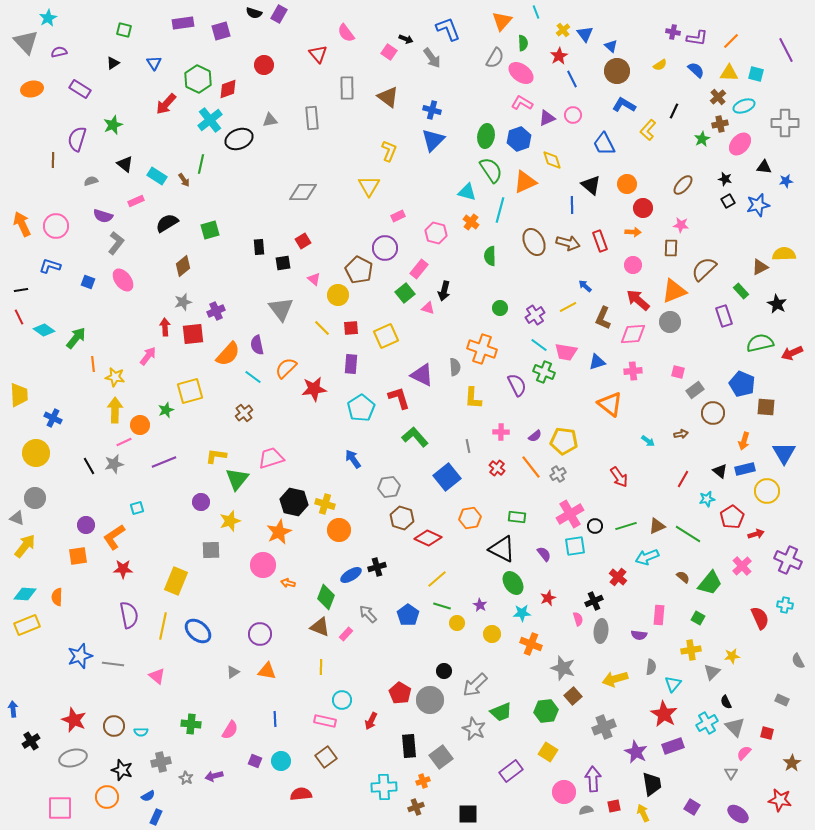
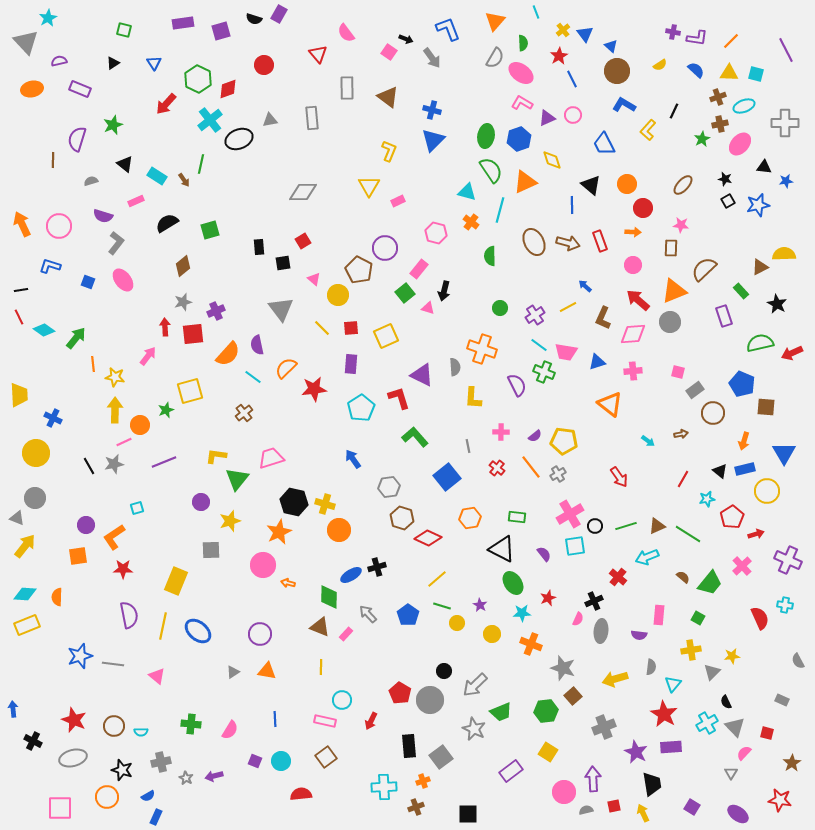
black semicircle at (254, 13): moved 6 px down
orange triangle at (502, 21): moved 7 px left
purple semicircle at (59, 52): moved 9 px down
purple rectangle at (80, 89): rotated 10 degrees counterclockwise
brown cross at (718, 97): rotated 21 degrees clockwise
pink rectangle at (398, 216): moved 15 px up
pink circle at (56, 226): moved 3 px right
green diamond at (326, 597): moved 3 px right; rotated 20 degrees counterclockwise
pink semicircle at (578, 619): rotated 40 degrees clockwise
black cross at (31, 741): moved 2 px right; rotated 30 degrees counterclockwise
purple rectangle at (673, 746): moved 2 px left, 1 px down; rotated 15 degrees clockwise
